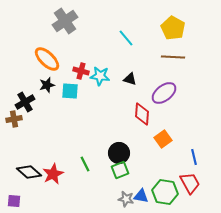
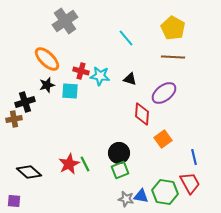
black cross: rotated 12 degrees clockwise
red star: moved 16 px right, 10 px up
